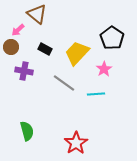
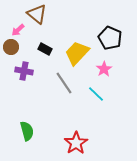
black pentagon: moved 2 px left; rotated 10 degrees counterclockwise
gray line: rotated 20 degrees clockwise
cyan line: rotated 48 degrees clockwise
